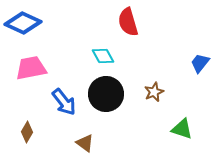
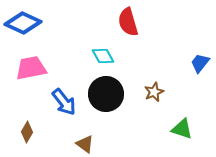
brown triangle: moved 1 px down
